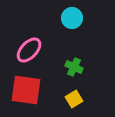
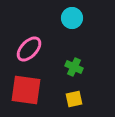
pink ellipse: moved 1 px up
yellow square: rotated 18 degrees clockwise
